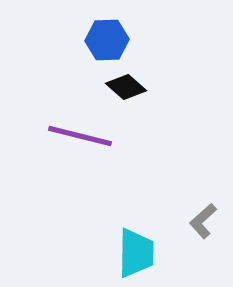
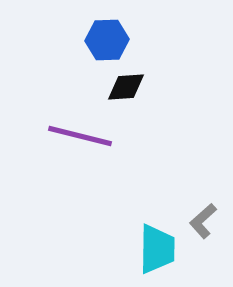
black diamond: rotated 45 degrees counterclockwise
cyan trapezoid: moved 21 px right, 4 px up
